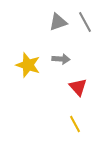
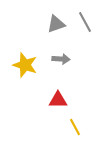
gray triangle: moved 2 px left, 2 px down
yellow star: moved 3 px left
red triangle: moved 20 px left, 13 px down; rotated 48 degrees counterclockwise
yellow line: moved 3 px down
